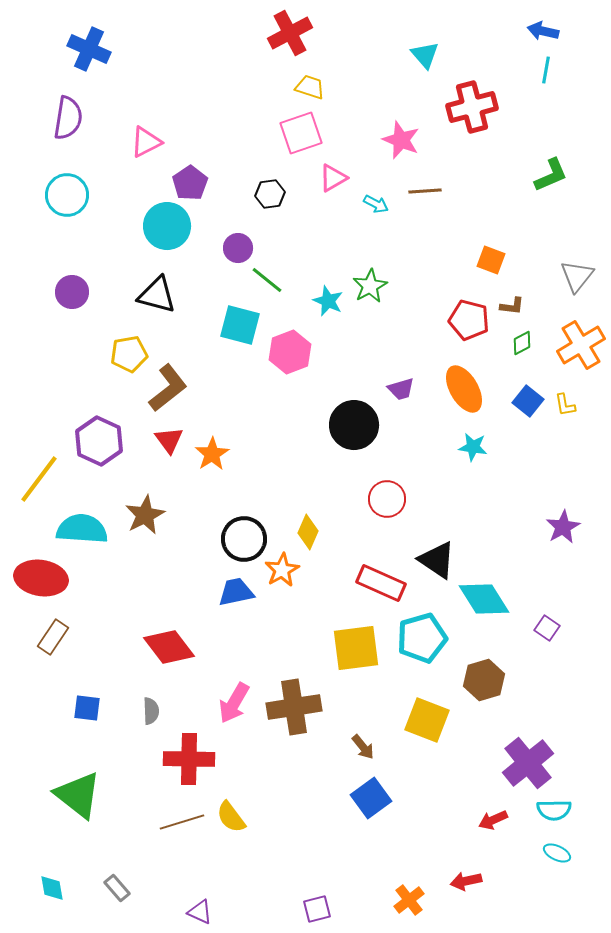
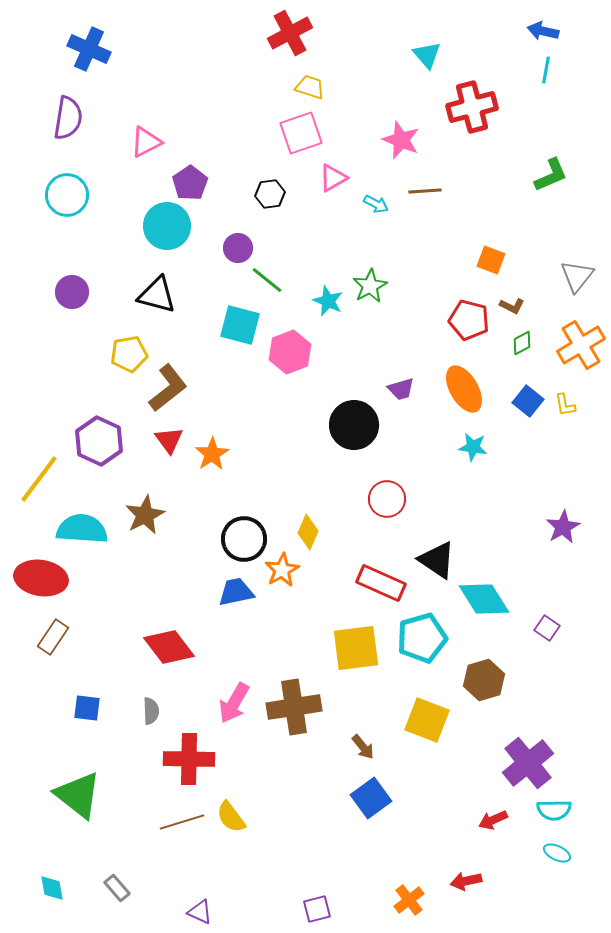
cyan triangle at (425, 55): moved 2 px right
brown L-shape at (512, 306): rotated 20 degrees clockwise
